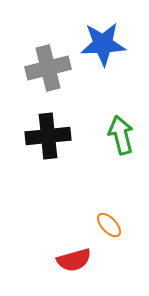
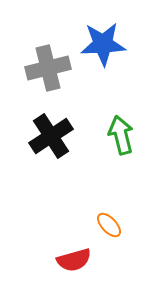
black cross: moved 3 px right; rotated 27 degrees counterclockwise
